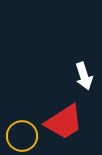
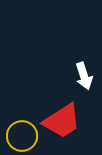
red trapezoid: moved 2 px left, 1 px up
